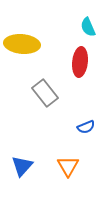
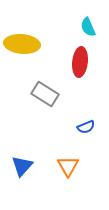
gray rectangle: moved 1 px down; rotated 20 degrees counterclockwise
